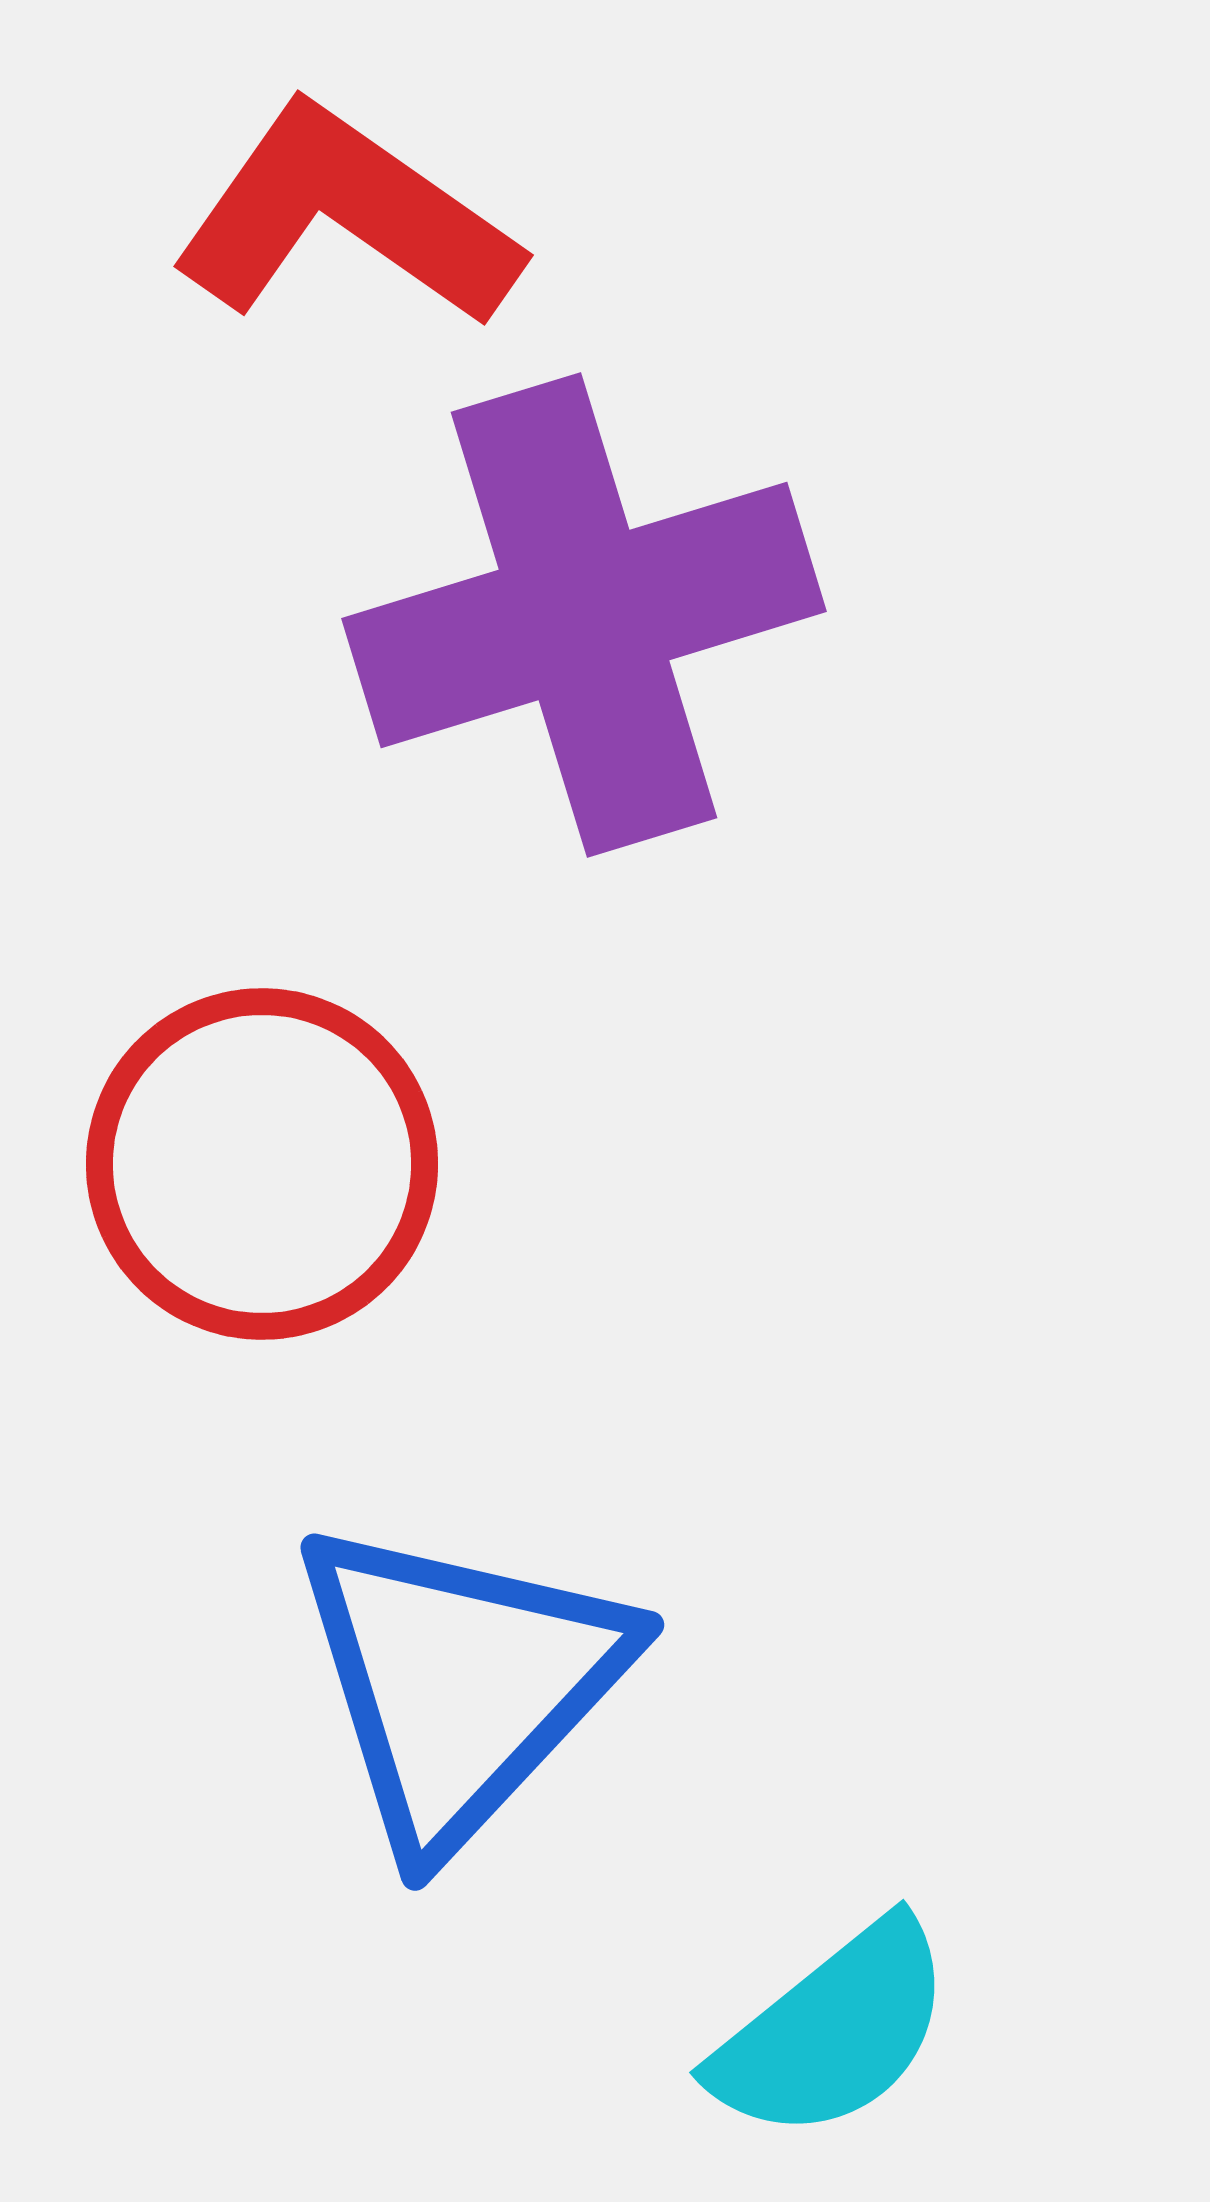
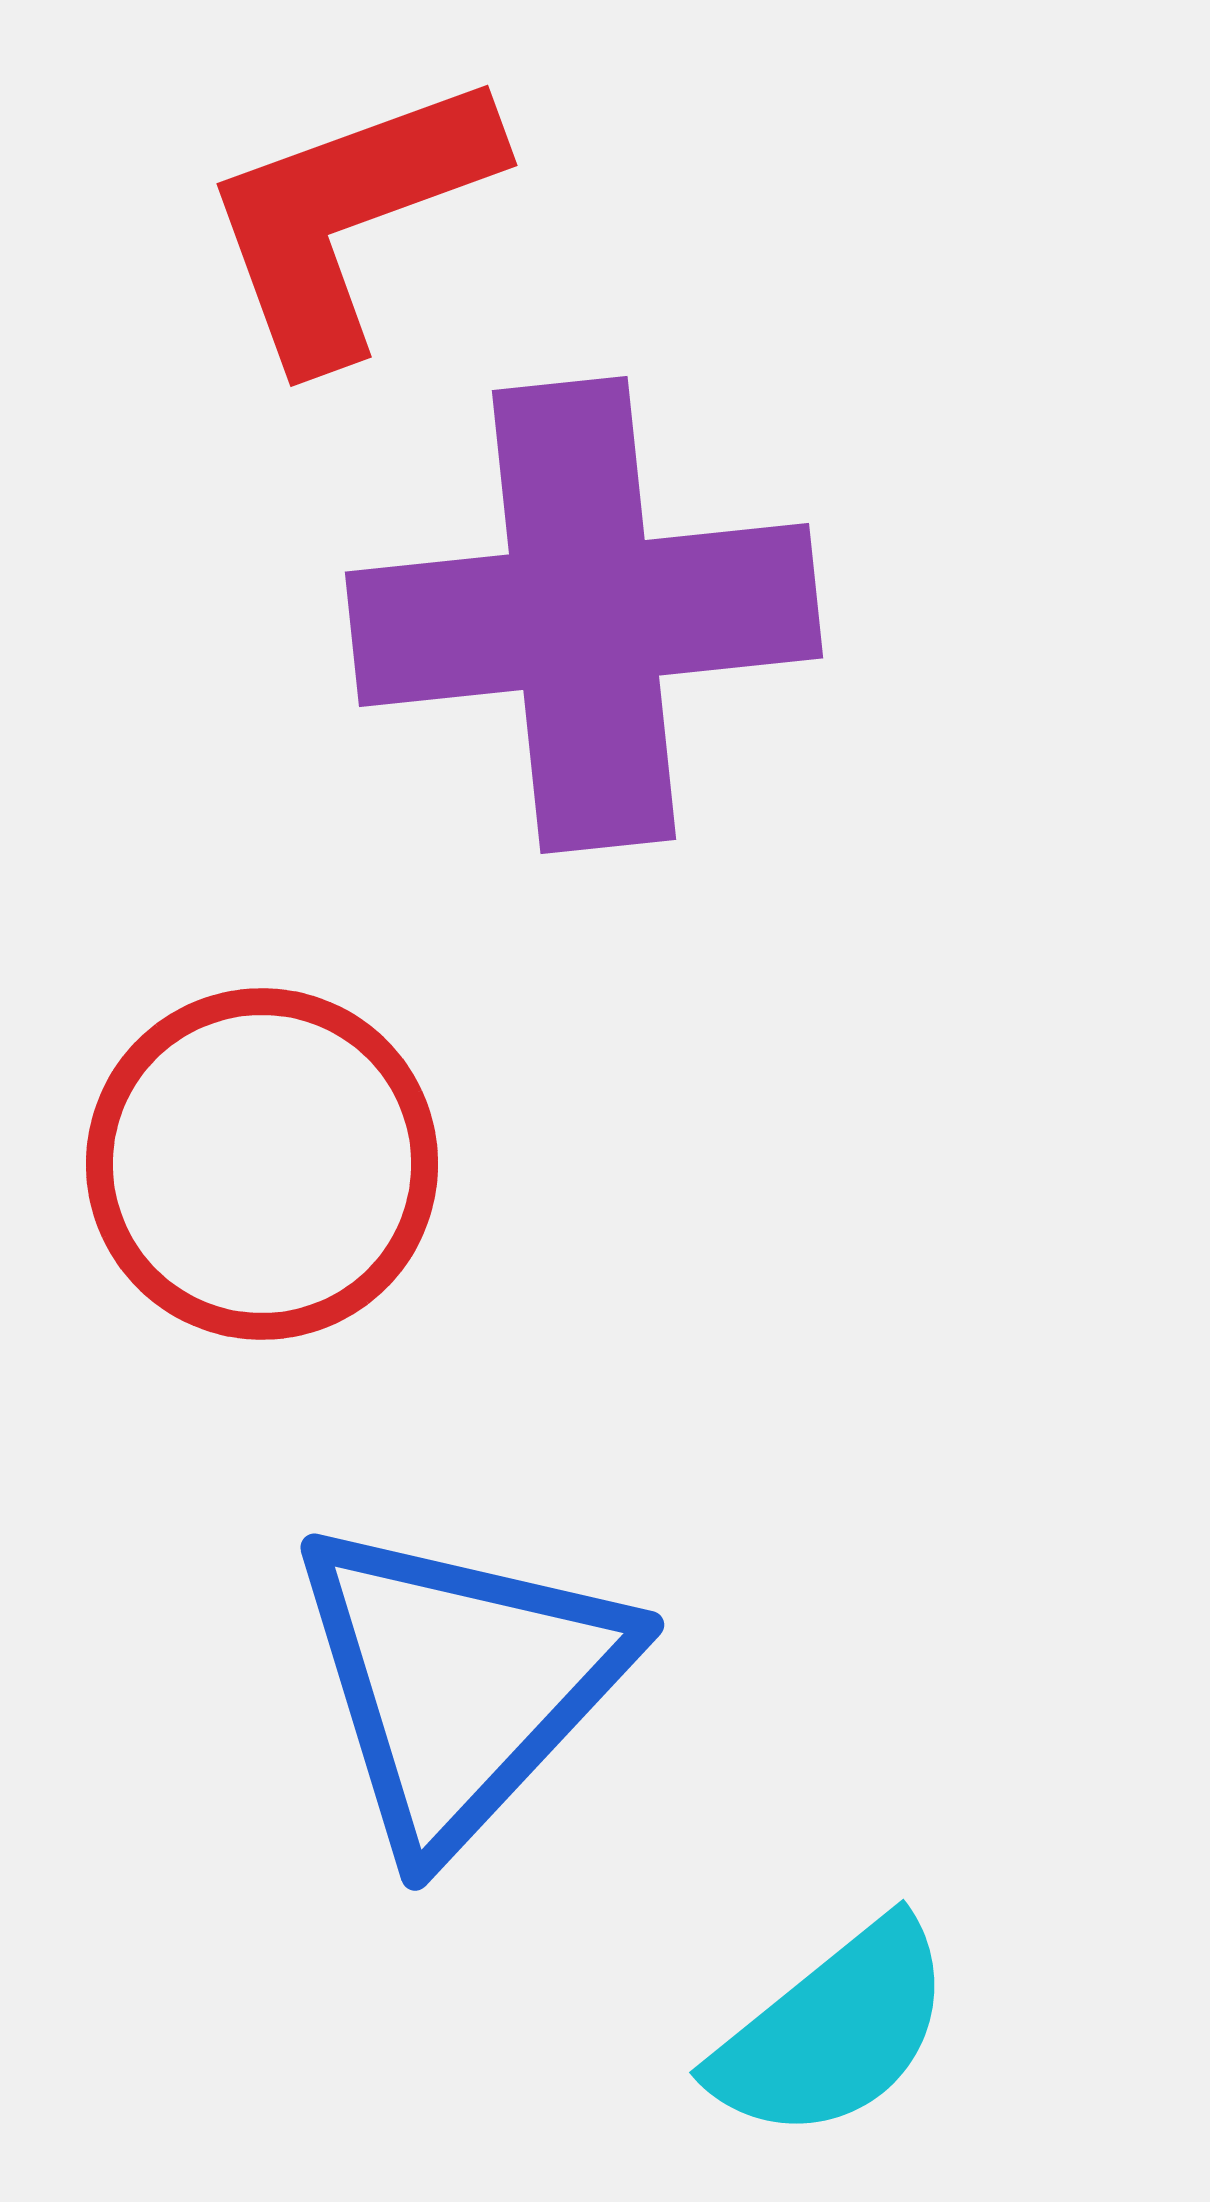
red L-shape: moved 3 px right; rotated 55 degrees counterclockwise
purple cross: rotated 11 degrees clockwise
